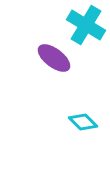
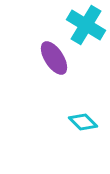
purple ellipse: rotated 20 degrees clockwise
